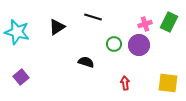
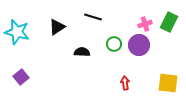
black semicircle: moved 4 px left, 10 px up; rotated 14 degrees counterclockwise
